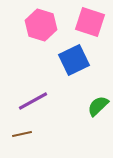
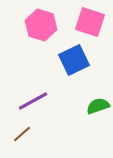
green semicircle: rotated 25 degrees clockwise
brown line: rotated 30 degrees counterclockwise
